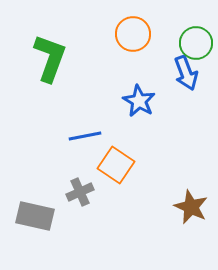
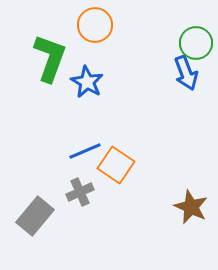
orange circle: moved 38 px left, 9 px up
blue star: moved 52 px left, 19 px up
blue line: moved 15 px down; rotated 12 degrees counterclockwise
gray rectangle: rotated 63 degrees counterclockwise
